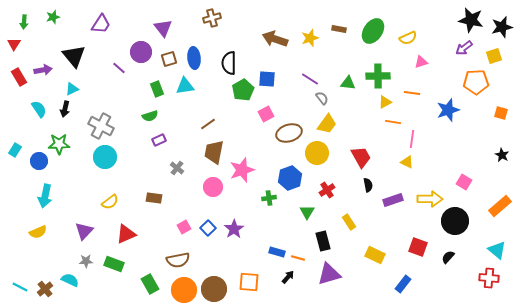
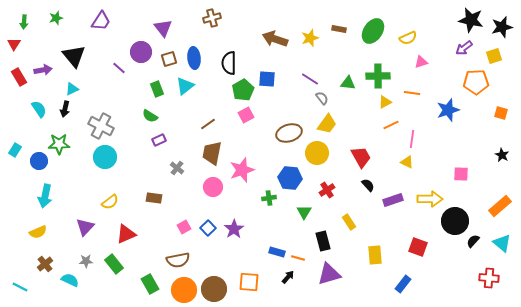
green star at (53, 17): moved 3 px right, 1 px down
purple trapezoid at (101, 24): moved 3 px up
cyan triangle at (185, 86): rotated 30 degrees counterclockwise
pink square at (266, 114): moved 20 px left, 1 px down
green semicircle at (150, 116): rotated 49 degrees clockwise
orange line at (393, 122): moved 2 px left, 3 px down; rotated 35 degrees counterclockwise
brown trapezoid at (214, 152): moved 2 px left, 1 px down
blue hexagon at (290, 178): rotated 25 degrees clockwise
pink square at (464, 182): moved 3 px left, 8 px up; rotated 28 degrees counterclockwise
black semicircle at (368, 185): rotated 32 degrees counterclockwise
green triangle at (307, 212): moved 3 px left
purple triangle at (84, 231): moved 1 px right, 4 px up
cyan triangle at (497, 250): moved 5 px right, 7 px up
yellow rectangle at (375, 255): rotated 60 degrees clockwise
black semicircle at (448, 257): moved 25 px right, 16 px up
green rectangle at (114, 264): rotated 30 degrees clockwise
brown cross at (45, 289): moved 25 px up
